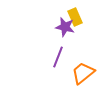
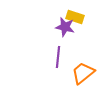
yellow rectangle: rotated 48 degrees counterclockwise
purple line: rotated 15 degrees counterclockwise
